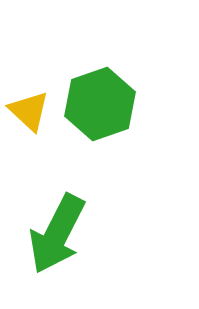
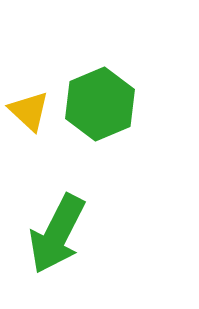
green hexagon: rotated 4 degrees counterclockwise
